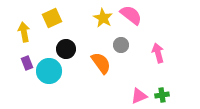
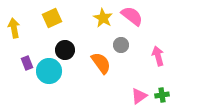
pink semicircle: moved 1 px right, 1 px down
yellow arrow: moved 10 px left, 4 px up
black circle: moved 1 px left, 1 px down
pink arrow: moved 3 px down
pink triangle: rotated 12 degrees counterclockwise
